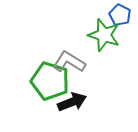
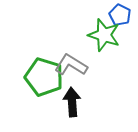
gray L-shape: moved 2 px right, 3 px down
green pentagon: moved 6 px left, 4 px up
black arrow: rotated 72 degrees counterclockwise
